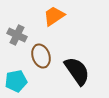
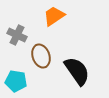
cyan pentagon: rotated 20 degrees clockwise
